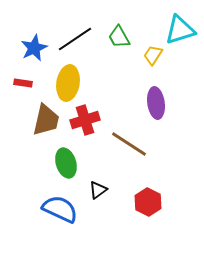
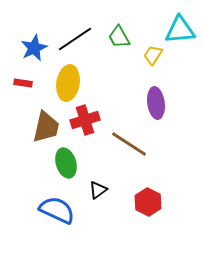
cyan triangle: rotated 12 degrees clockwise
brown trapezoid: moved 7 px down
blue semicircle: moved 3 px left, 1 px down
